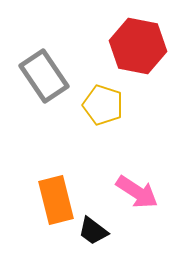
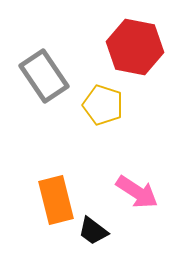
red hexagon: moved 3 px left, 1 px down
